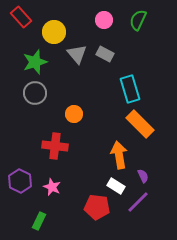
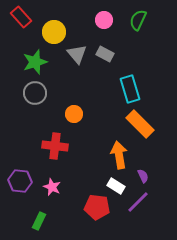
purple hexagon: rotated 20 degrees counterclockwise
